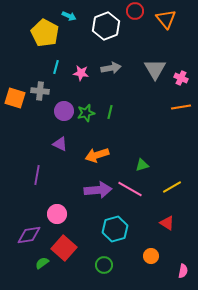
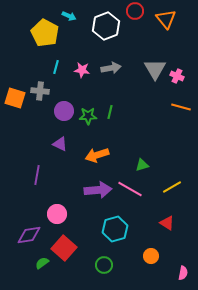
pink star: moved 1 px right, 3 px up
pink cross: moved 4 px left, 2 px up
orange line: rotated 24 degrees clockwise
green star: moved 2 px right, 3 px down; rotated 12 degrees clockwise
pink semicircle: moved 2 px down
